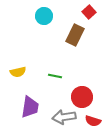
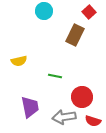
cyan circle: moved 5 px up
yellow semicircle: moved 1 px right, 11 px up
purple trapezoid: rotated 20 degrees counterclockwise
